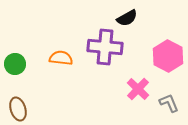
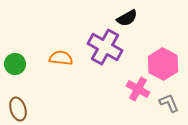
purple cross: rotated 24 degrees clockwise
pink hexagon: moved 5 px left, 8 px down
pink cross: rotated 15 degrees counterclockwise
